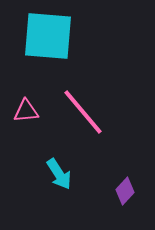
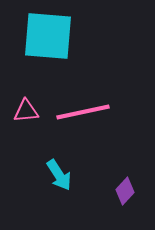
pink line: rotated 62 degrees counterclockwise
cyan arrow: moved 1 px down
